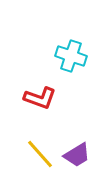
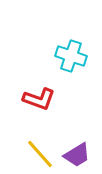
red L-shape: moved 1 px left, 1 px down
